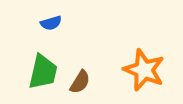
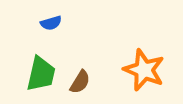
green trapezoid: moved 2 px left, 2 px down
